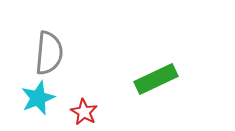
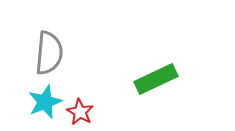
cyan star: moved 7 px right, 4 px down
red star: moved 4 px left
